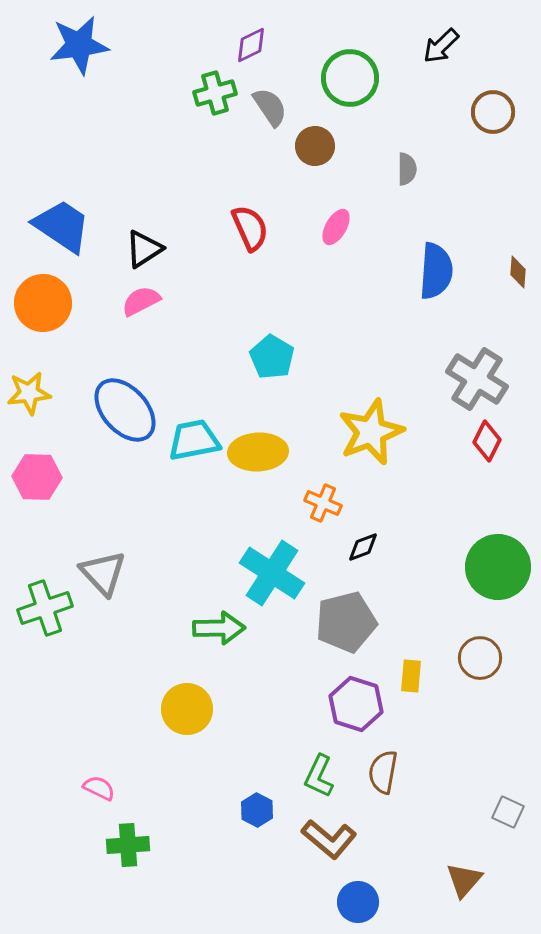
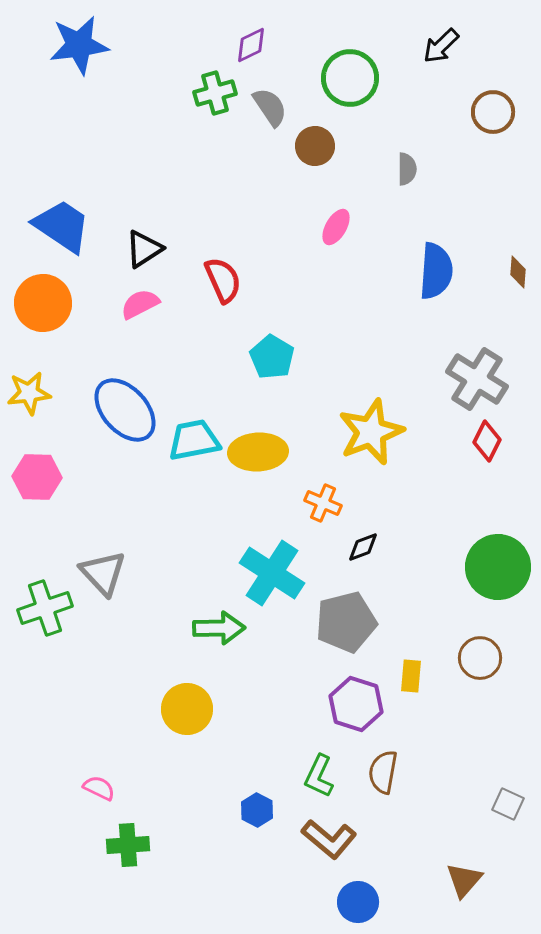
red semicircle at (250, 228): moved 27 px left, 52 px down
pink semicircle at (141, 301): moved 1 px left, 3 px down
gray square at (508, 812): moved 8 px up
